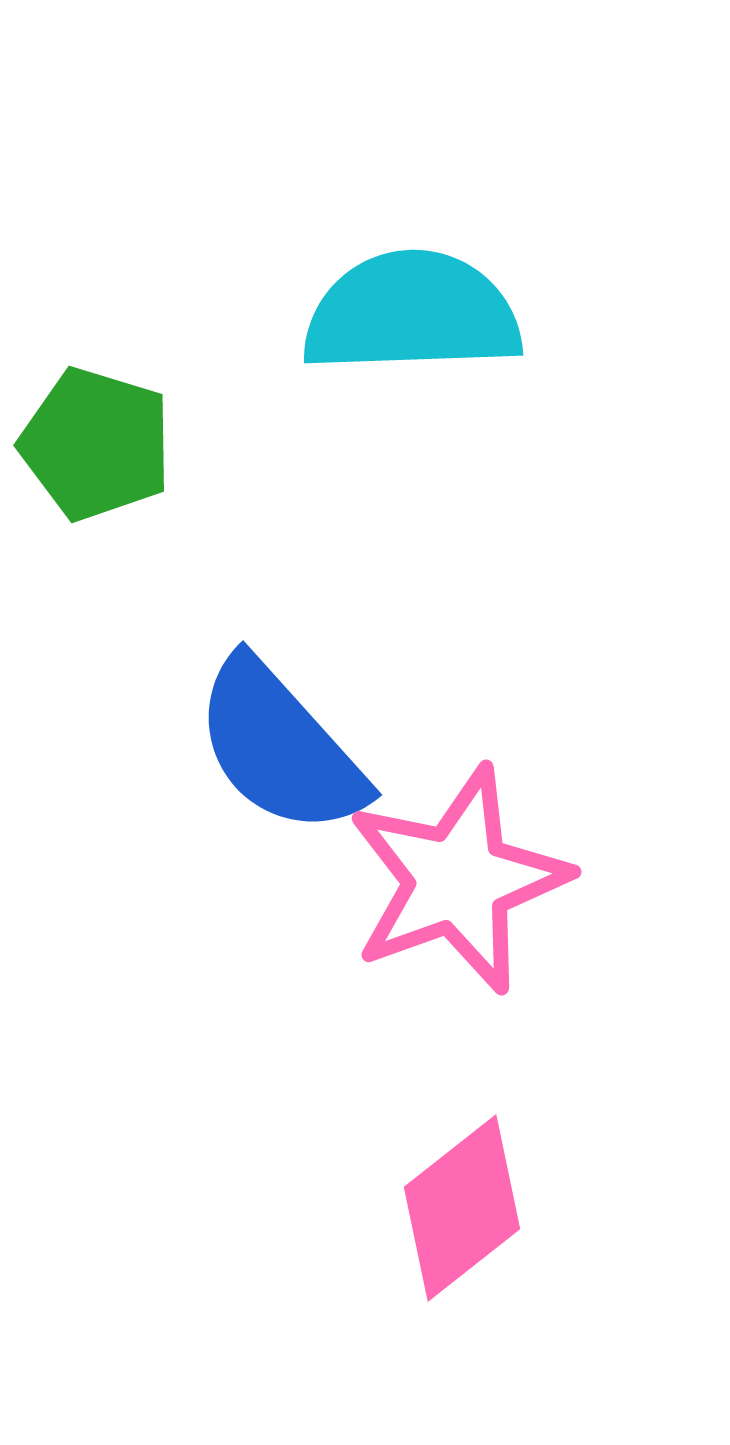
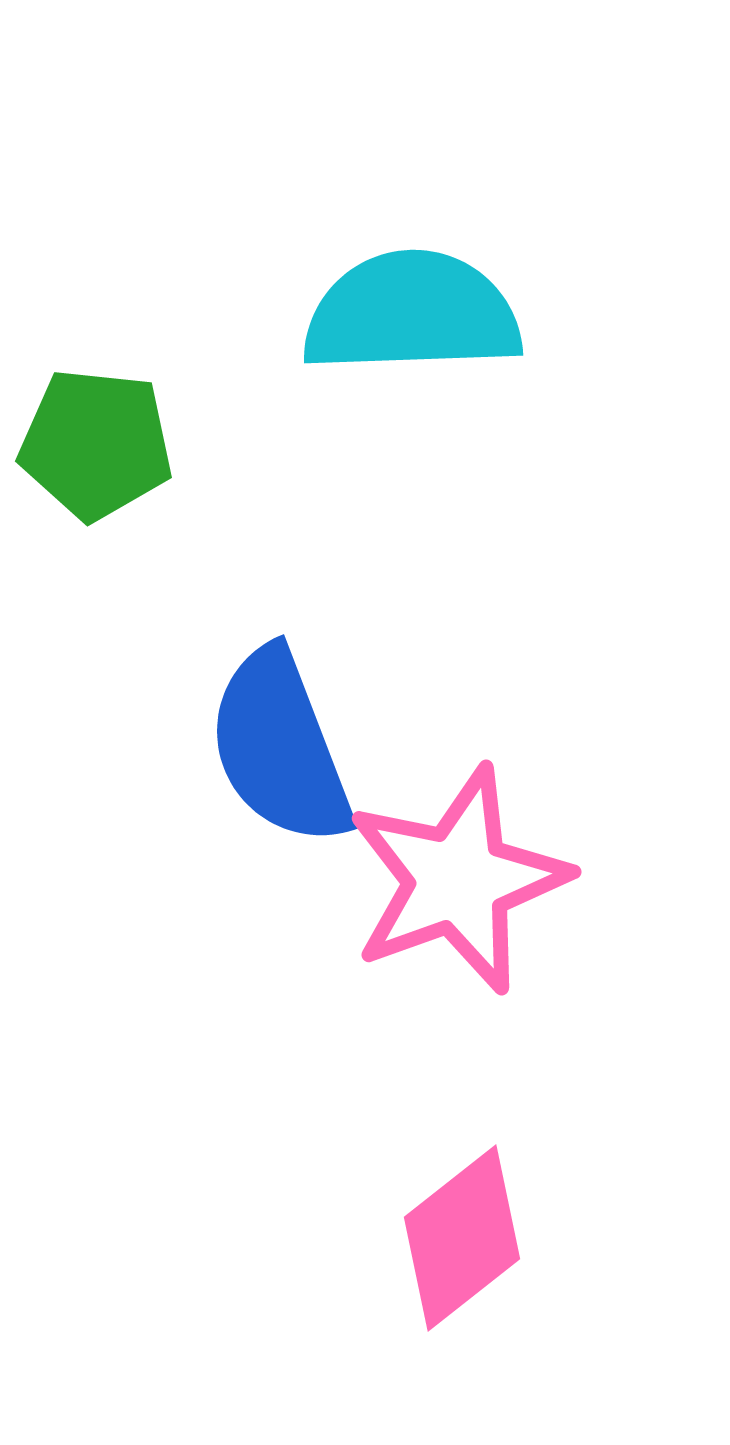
green pentagon: rotated 11 degrees counterclockwise
blue semicircle: rotated 21 degrees clockwise
pink diamond: moved 30 px down
